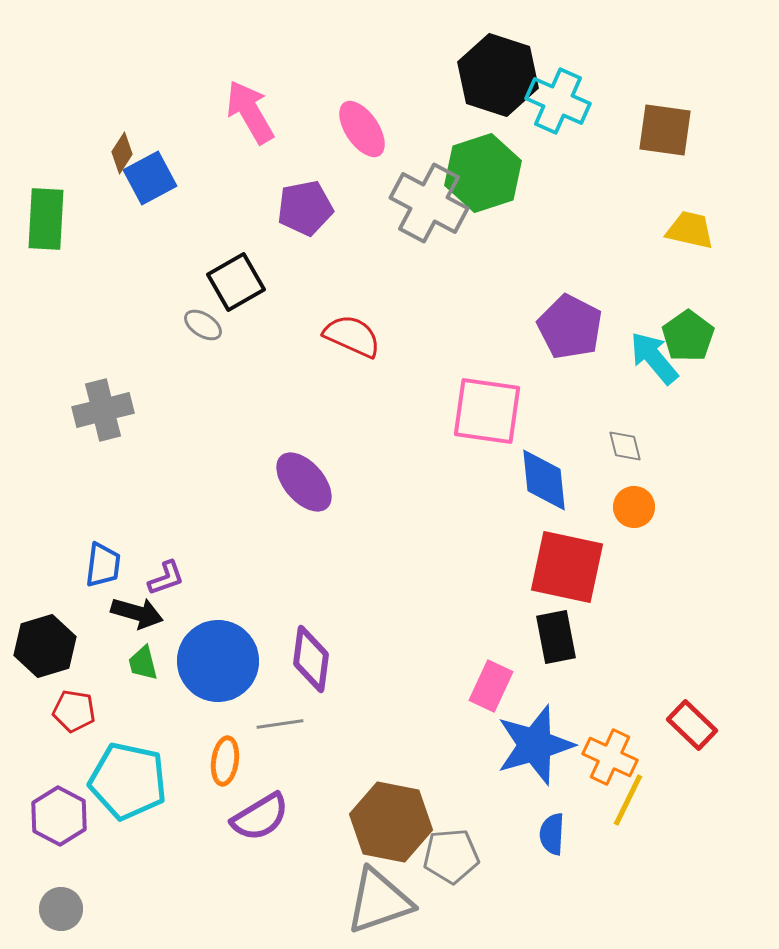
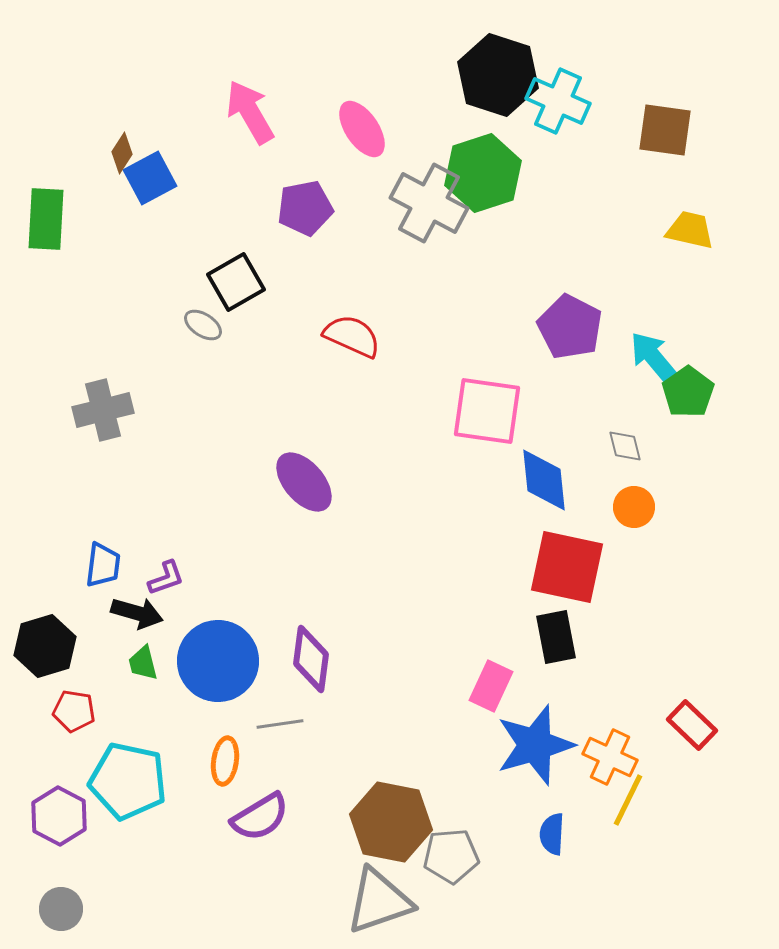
green pentagon at (688, 336): moved 56 px down
